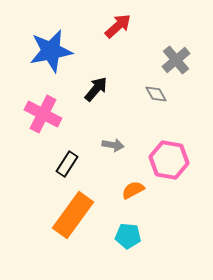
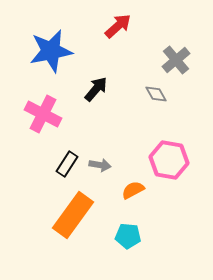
gray arrow: moved 13 px left, 20 px down
